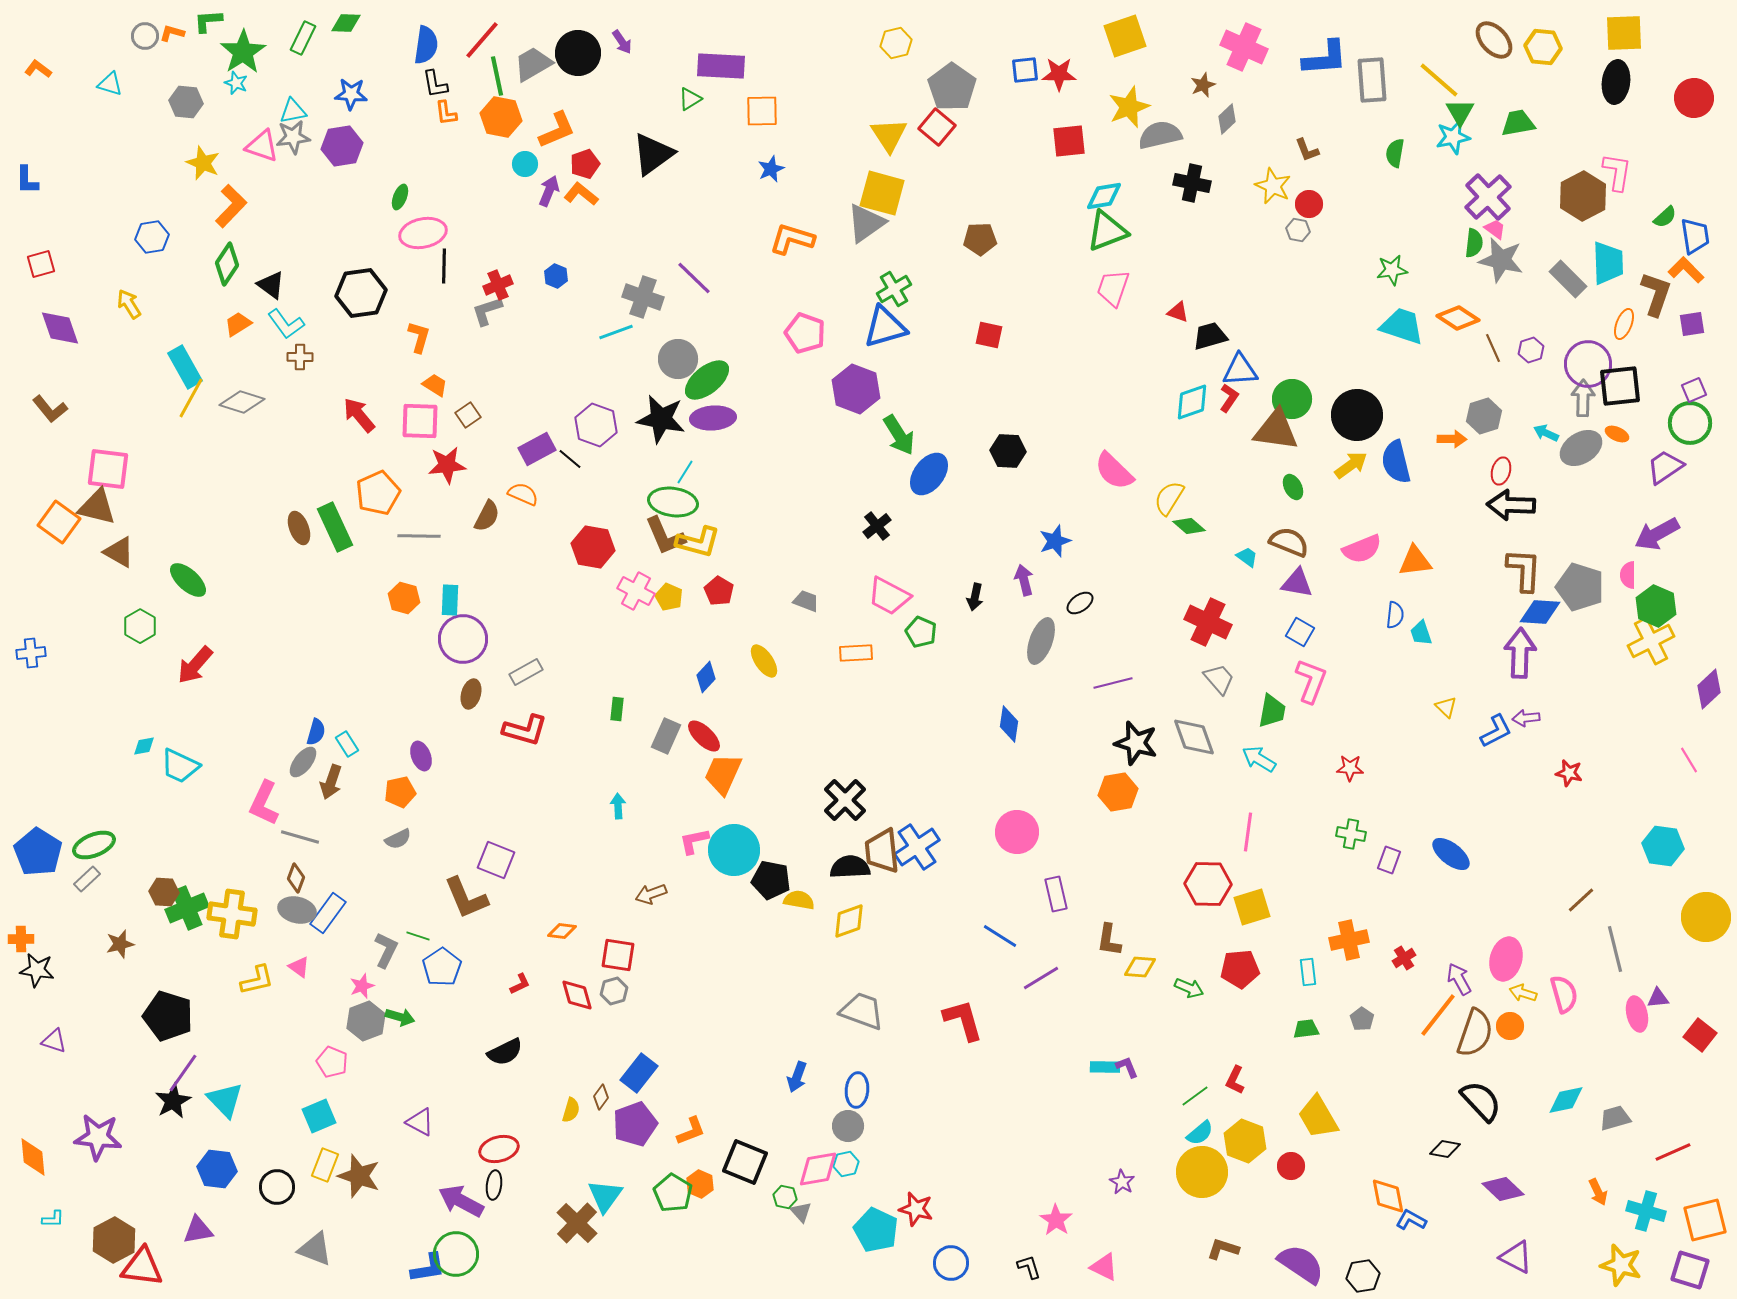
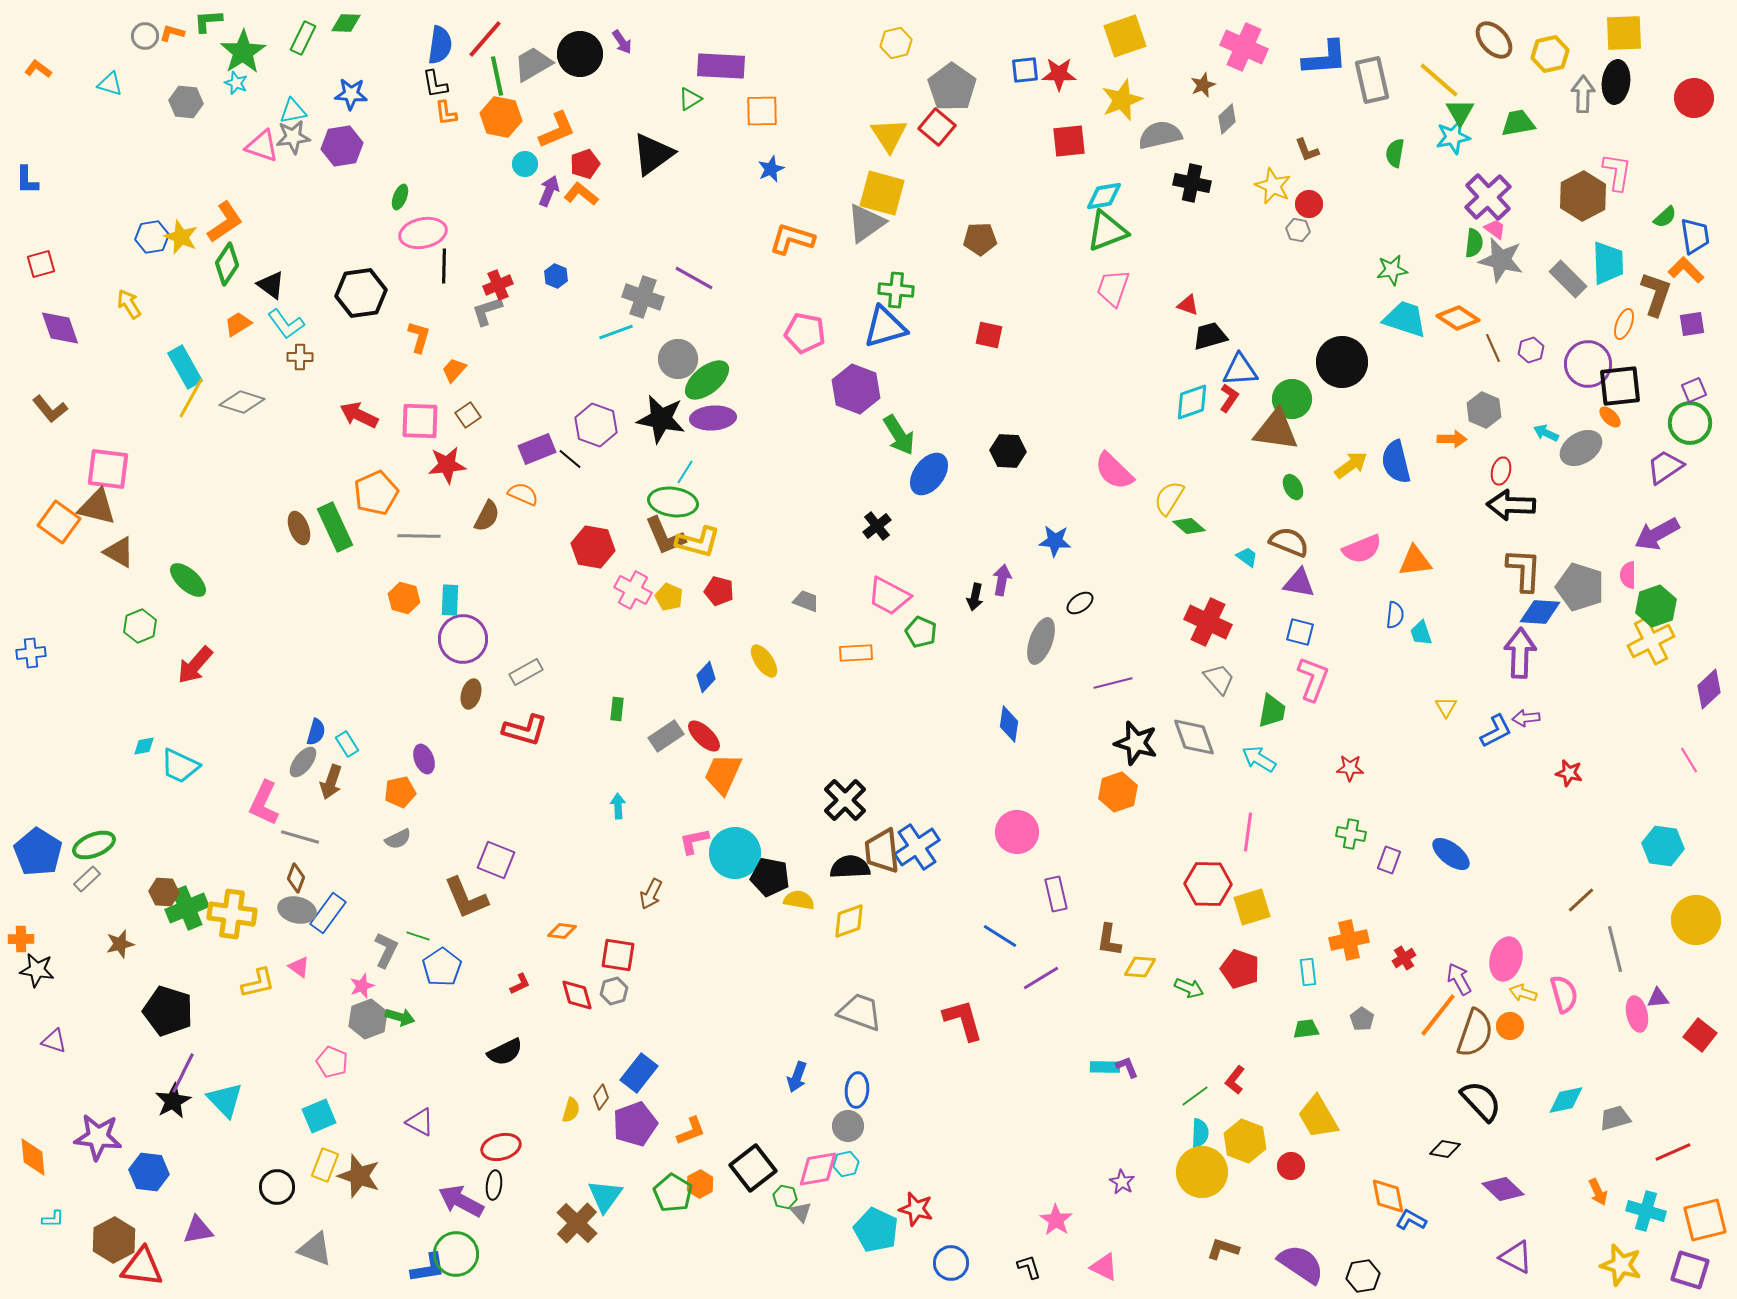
red line at (482, 40): moved 3 px right, 1 px up
blue semicircle at (426, 45): moved 14 px right
yellow hexagon at (1543, 47): moved 7 px right, 7 px down; rotated 18 degrees counterclockwise
black circle at (578, 53): moved 2 px right, 1 px down
gray rectangle at (1372, 80): rotated 9 degrees counterclockwise
yellow star at (1129, 107): moved 7 px left, 7 px up
yellow star at (203, 163): moved 22 px left, 74 px down
orange L-shape at (231, 206): moved 6 px left, 16 px down; rotated 12 degrees clockwise
purple line at (694, 278): rotated 15 degrees counterclockwise
green cross at (894, 289): moved 2 px right, 1 px down; rotated 36 degrees clockwise
red triangle at (1178, 312): moved 10 px right, 7 px up
cyan trapezoid at (1402, 326): moved 3 px right, 7 px up
pink pentagon at (805, 333): rotated 9 degrees counterclockwise
orange trapezoid at (435, 385): moved 19 px right, 15 px up; rotated 80 degrees counterclockwise
gray arrow at (1583, 398): moved 304 px up
red arrow at (359, 415): rotated 24 degrees counterclockwise
black circle at (1357, 415): moved 15 px left, 53 px up
gray hexagon at (1484, 416): moved 6 px up; rotated 20 degrees counterclockwise
orange ellipse at (1617, 434): moved 7 px left, 17 px up; rotated 20 degrees clockwise
purple rectangle at (537, 449): rotated 6 degrees clockwise
orange pentagon at (378, 493): moved 2 px left
blue star at (1055, 541): rotated 24 degrees clockwise
purple arrow at (1024, 580): moved 22 px left; rotated 24 degrees clockwise
purple triangle at (1297, 583): moved 2 px right
pink cross at (636, 591): moved 3 px left, 1 px up
red pentagon at (719, 591): rotated 16 degrees counterclockwise
green hexagon at (1656, 606): rotated 18 degrees clockwise
green hexagon at (140, 626): rotated 8 degrees clockwise
blue square at (1300, 632): rotated 16 degrees counterclockwise
pink L-shape at (1311, 681): moved 2 px right, 2 px up
yellow triangle at (1446, 707): rotated 15 degrees clockwise
gray rectangle at (666, 736): rotated 32 degrees clockwise
purple ellipse at (421, 756): moved 3 px right, 3 px down
orange hexagon at (1118, 792): rotated 9 degrees counterclockwise
cyan circle at (734, 850): moved 1 px right, 3 px down
black pentagon at (771, 880): moved 1 px left, 3 px up
brown arrow at (651, 894): rotated 44 degrees counterclockwise
yellow circle at (1706, 917): moved 10 px left, 3 px down
red pentagon at (1240, 969): rotated 24 degrees clockwise
yellow L-shape at (257, 980): moved 1 px right, 3 px down
gray trapezoid at (862, 1011): moved 2 px left, 1 px down
black pentagon at (168, 1016): moved 5 px up
gray hexagon at (366, 1021): moved 2 px right, 2 px up
purple line at (183, 1073): rotated 9 degrees counterclockwise
red L-shape at (1235, 1080): rotated 12 degrees clockwise
cyan semicircle at (1200, 1133): rotated 48 degrees counterclockwise
red ellipse at (499, 1149): moved 2 px right, 2 px up
black square at (745, 1162): moved 8 px right, 6 px down; rotated 30 degrees clockwise
blue hexagon at (217, 1169): moved 68 px left, 3 px down
orange hexagon at (700, 1184): rotated 8 degrees clockwise
